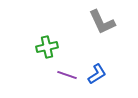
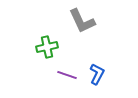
gray L-shape: moved 20 px left, 1 px up
blue L-shape: rotated 30 degrees counterclockwise
